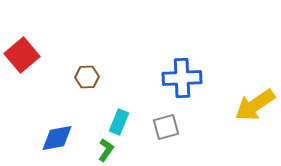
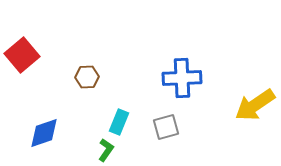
blue diamond: moved 13 px left, 5 px up; rotated 8 degrees counterclockwise
